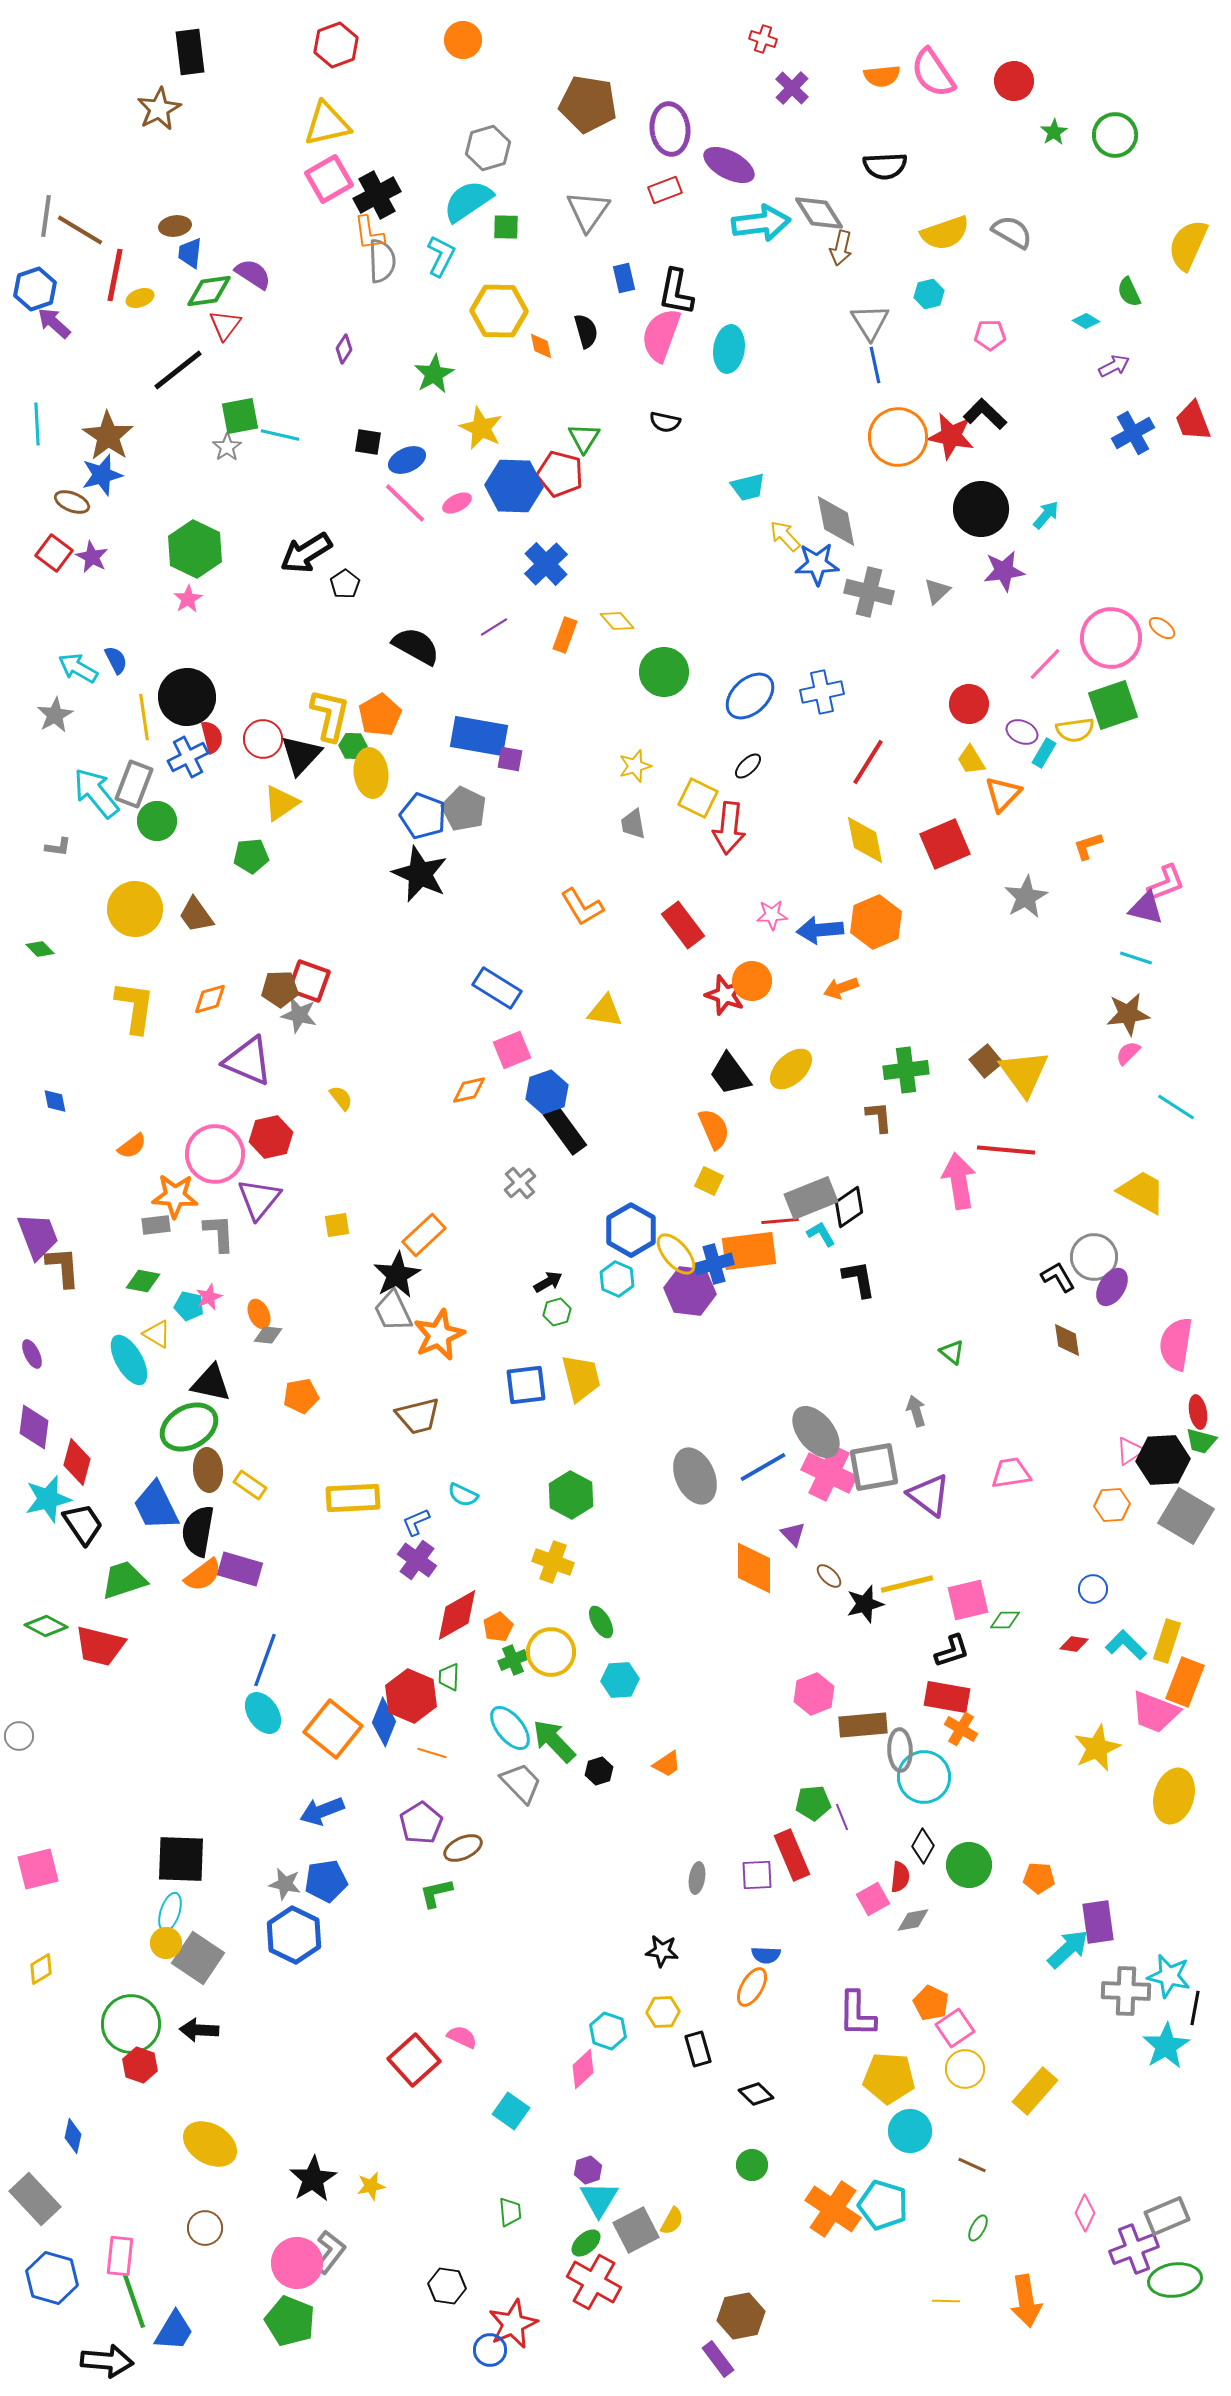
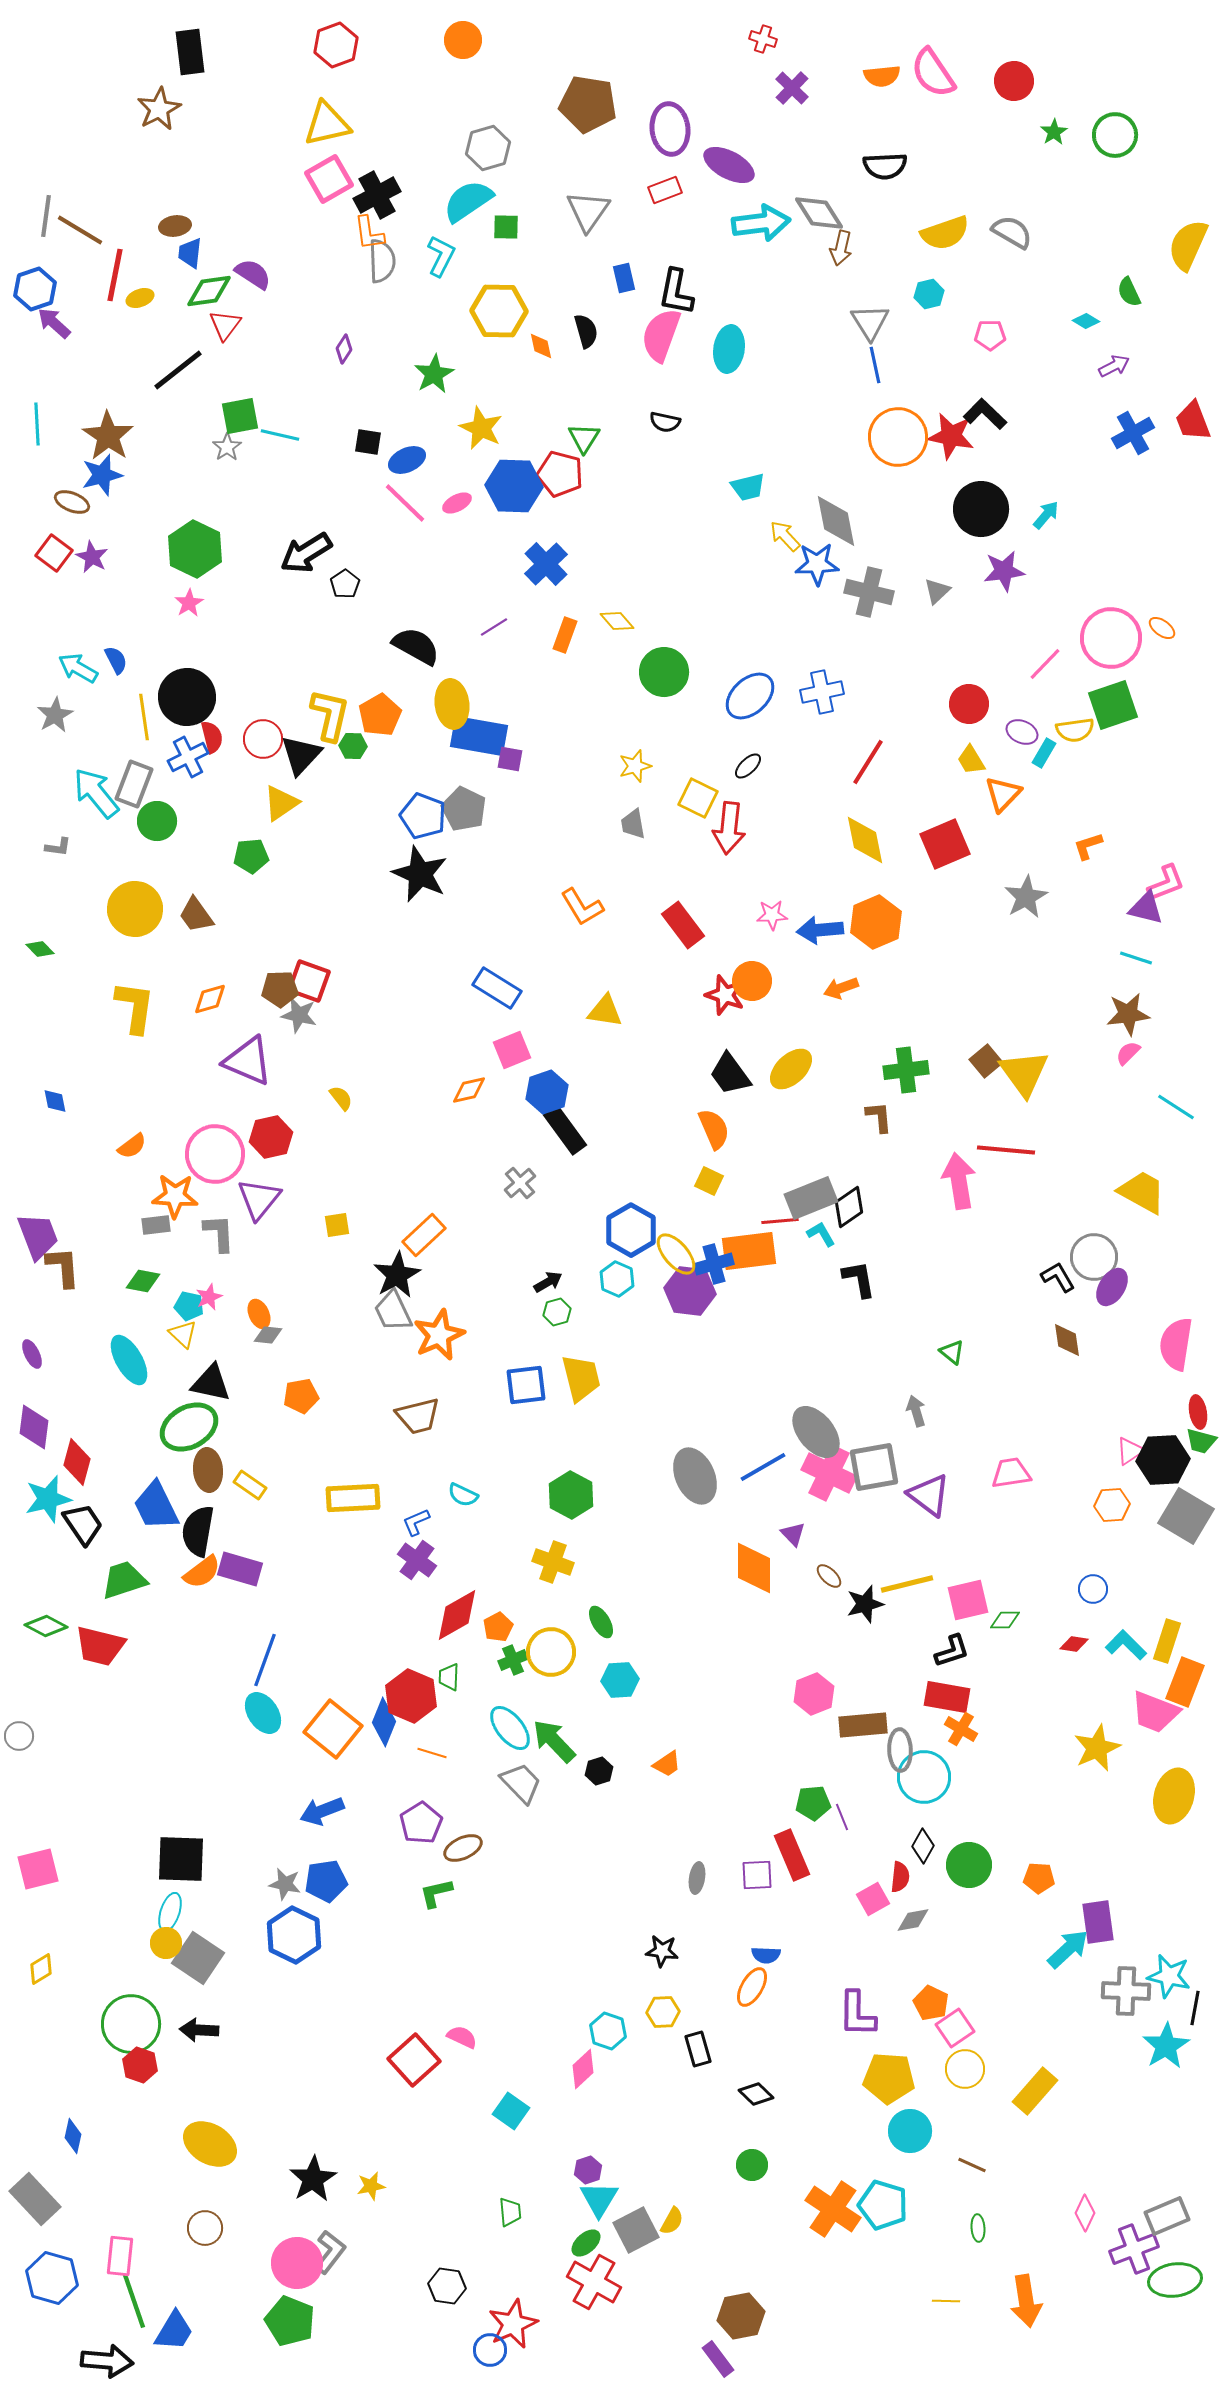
pink star at (188, 599): moved 1 px right, 4 px down
yellow ellipse at (371, 773): moved 81 px right, 69 px up
yellow triangle at (157, 1334): moved 26 px right; rotated 12 degrees clockwise
orange semicircle at (203, 1575): moved 1 px left, 3 px up
green ellipse at (978, 2228): rotated 32 degrees counterclockwise
